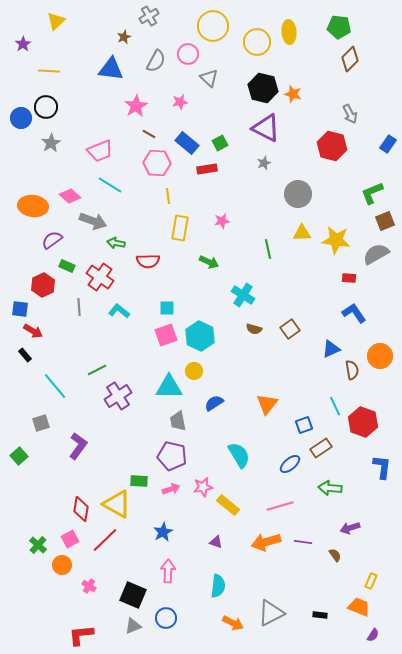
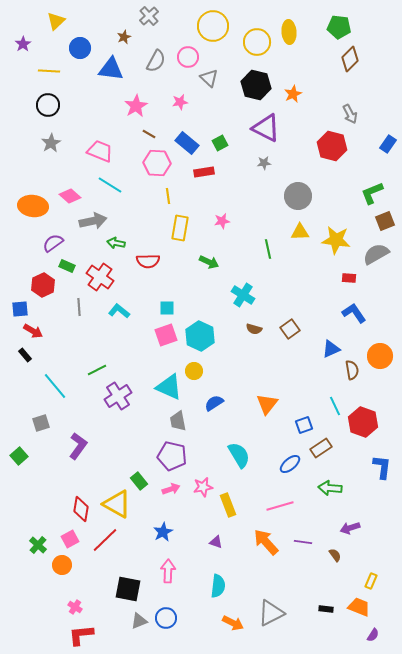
gray cross at (149, 16): rotated 12 degrees counterclockwise
pink circle at (188, 54): moved 3 px down
black hexagon at (263, 88): moved 7 px left, 3 px up
orange star at (293, 94): rotated 30 degrees clockwise
black circle at (46, 107): moved 2 px right, 2 px up
blue circle at (21, 118): moved 59 px right, 70 px up
pink trapezoid at (100, 151): rotated 136 degrees counterclockwise
gray star at (264, 163): rotated 16 degrees clockwise
red rectangle at (207, 169): moved 3 px left, 3 px down
gray circle at (298, 194): moved 2 px down
gray arrow at (93, 221): rotated 32 degrees counterclockwise
yellow triangle at (302, 233): moved 2 px left, 1 px up
purple semicircle at (52, 240): moved 1 px right, 3 px down
blue square at (20, 309): rotated 12 degrees counterclockwise
cyan triangle at (169, 387): rotated 24 degrees clockwise
green rectangle at (139, 481): rotated 48 degrees clockwise
yellow rectangle at (228, 505): rotated 30 degrees clockwise
orange arrow at (266, 542): rotated 64 degrees clockwise
pink cross at (89, 586): moved 14 px left, 21 px down
black square at (133, 595): moved 5 px left, 6 px up; rotated 12 degrees counterclockwise
black rectangle at (320, 615): moved 6 px right, 6 px up
gray triangle at (133, 626): moved 6 px right, 5 px up
